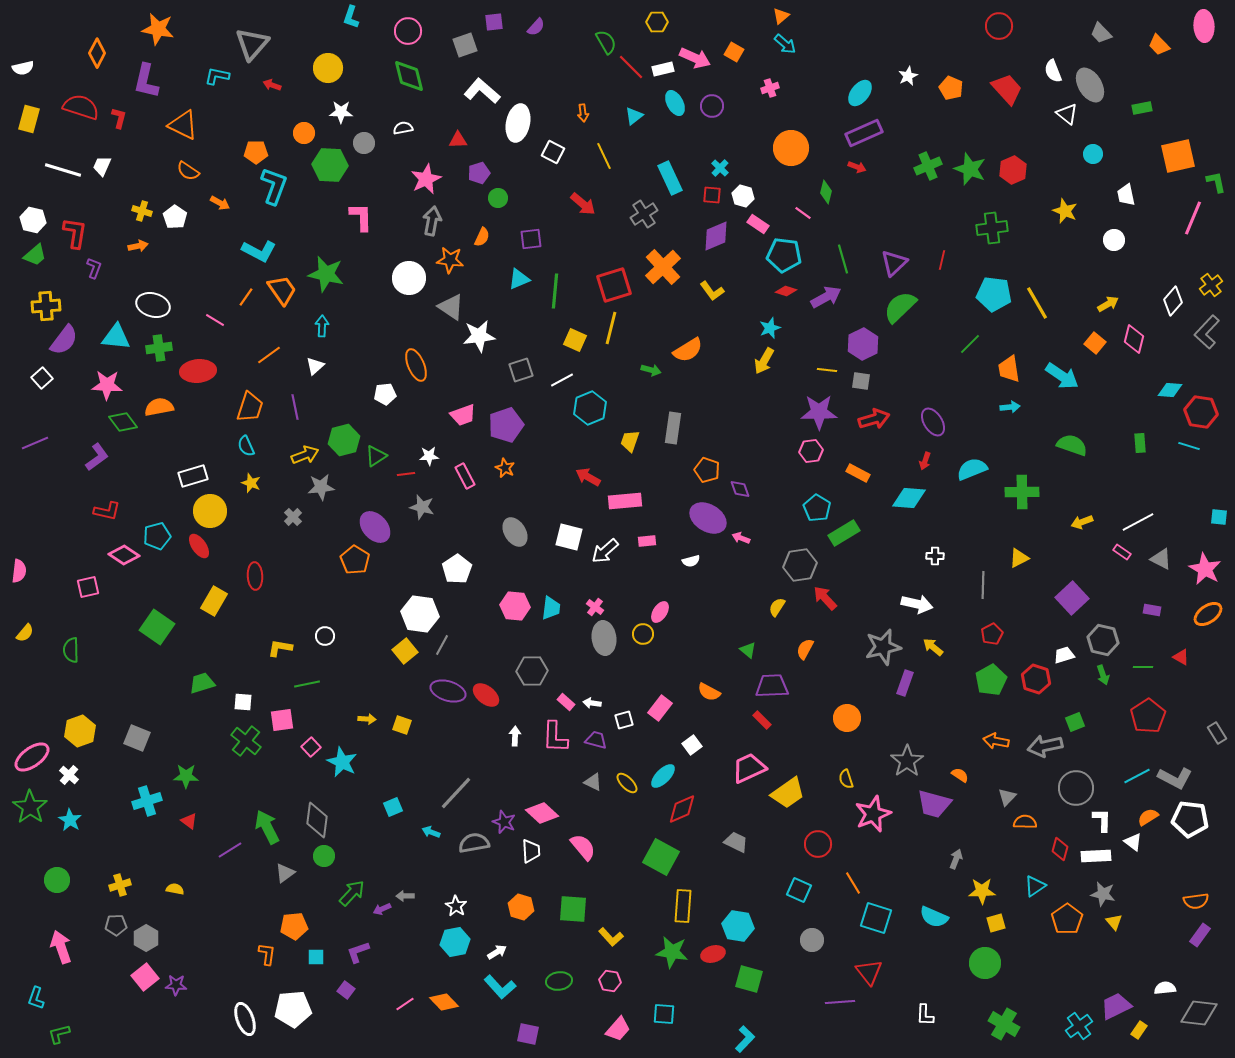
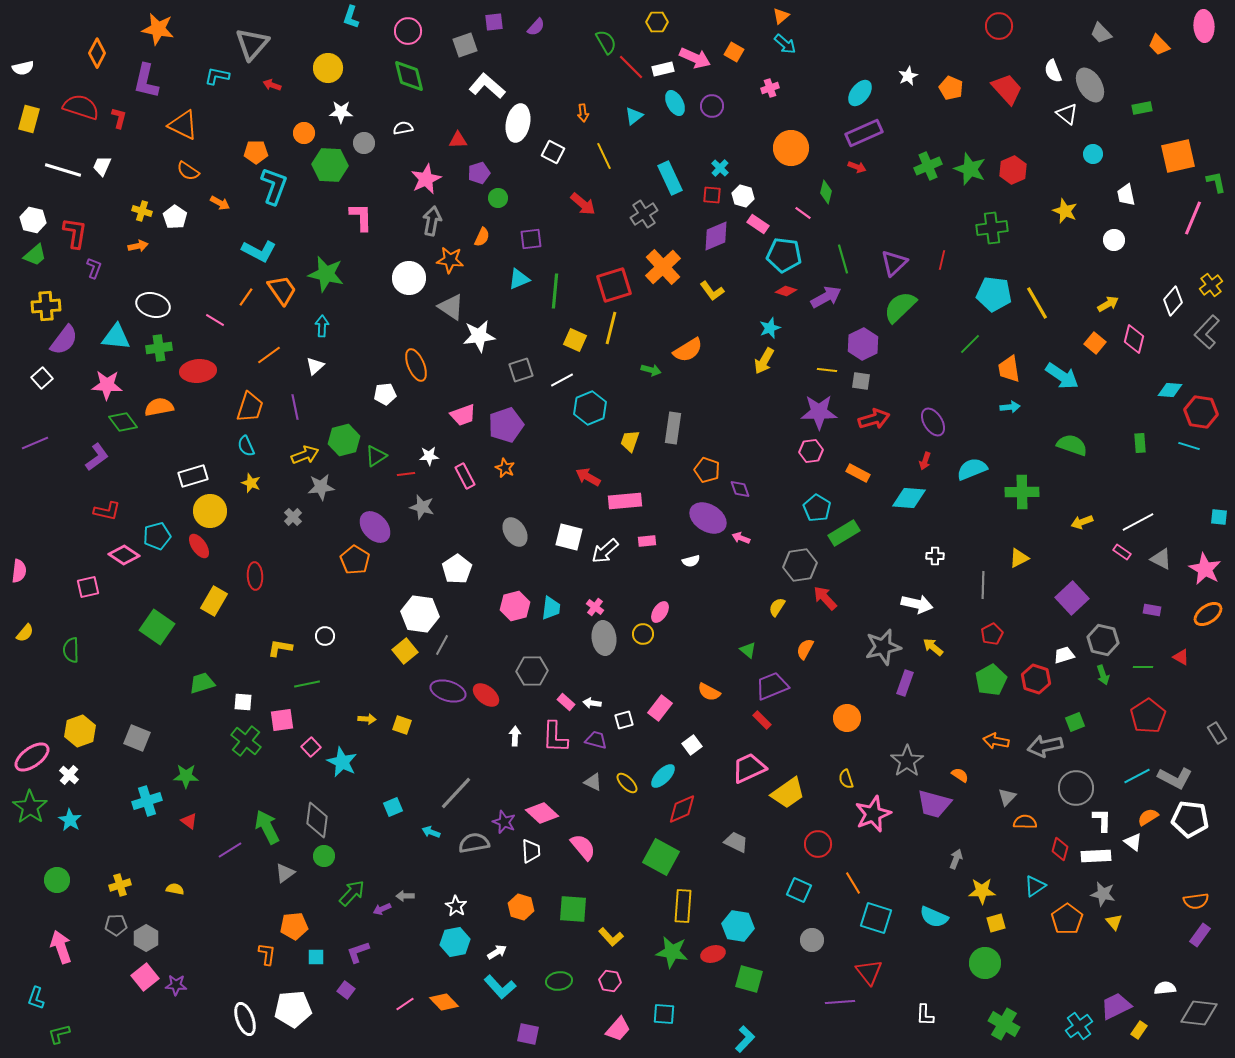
white L-shape at (482, 91): moved 5 px right, 5 px up
pink hexagon at (515, 606): rotated 20 degrees counterclockwise
purple trapezoid at (772, 686): rotated 20 degrees counterclockwise
